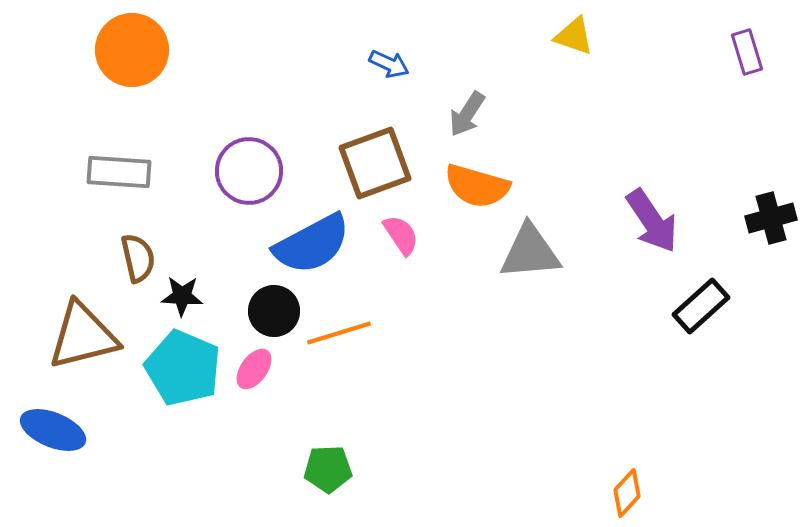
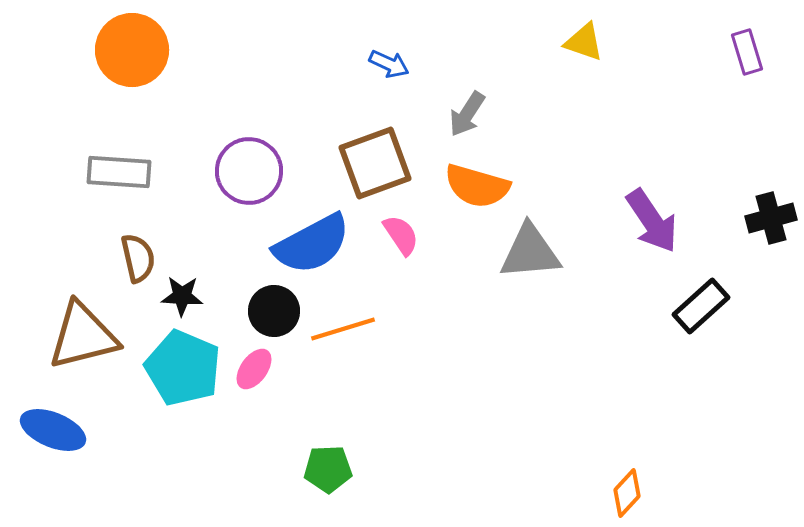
yellow triangle: moved 10 px right, 6 px down
orange line: moved 4 px right, 4 px up
